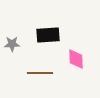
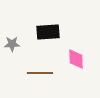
black rectangle: moved 3 px up
